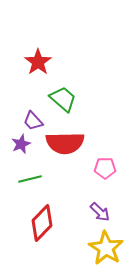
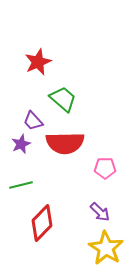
red star: rotated 12 degrees clockwise
green line: moved 9 px left, 6 px down
